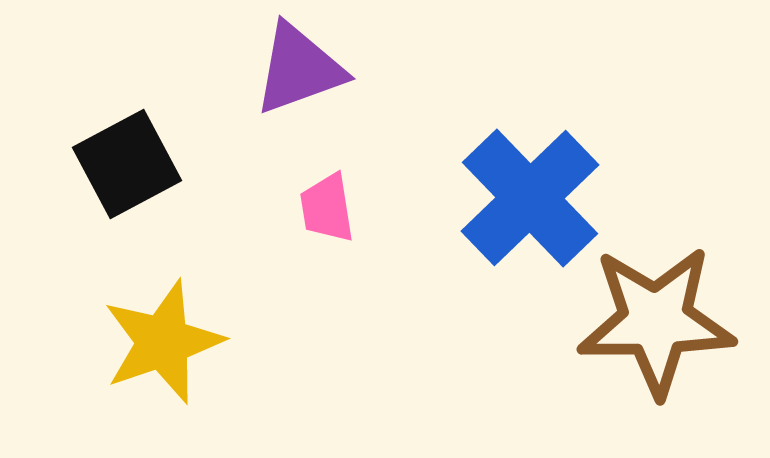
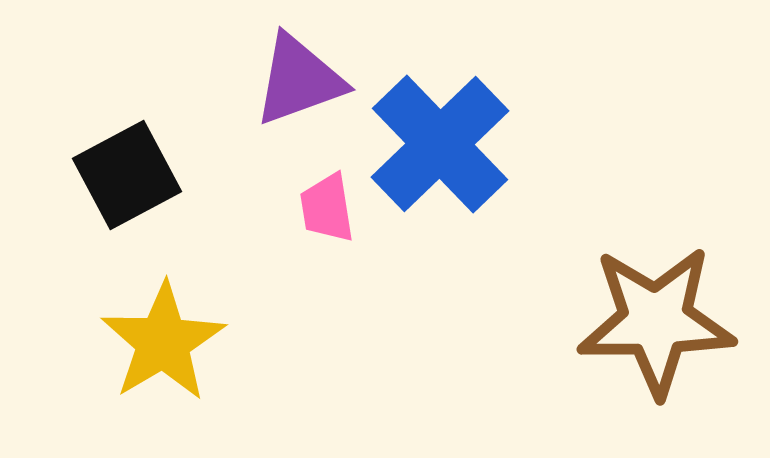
purple triangle: moved 11 px down
black square: moved 11 px down
blue cross: moved 90 px left, 54 px up
yellow star: rotated 12 degrees counterclockwise
